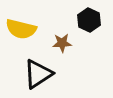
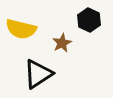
brown star: rotated 24 degrees counterclockwise
